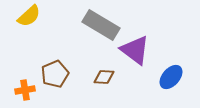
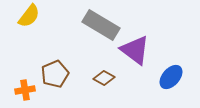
yellow semicircle: rotated 10 degrees counterclockwise
brown diamond: moved 1 px down; rotated 25 degrees clockwise
